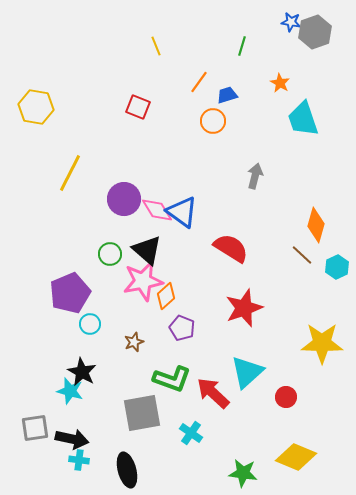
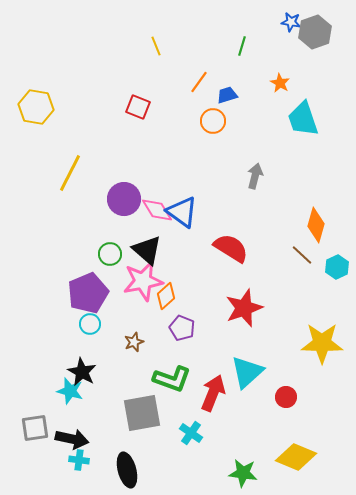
purple pentagon at (70, 293): moved 18 px right
red arrow at (213, 393): rotated 69 degrees clockwise
